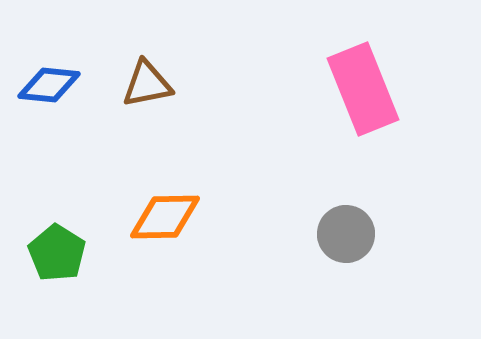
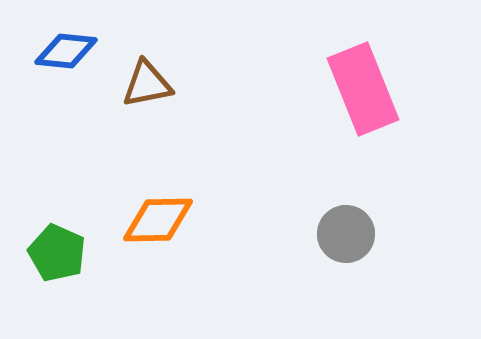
blue diamond: moved 17 px right, 34 px up
orange diamond: moved 7 px left, 3 px down
green pentagon: rotated 8 degrees counterclockwise
